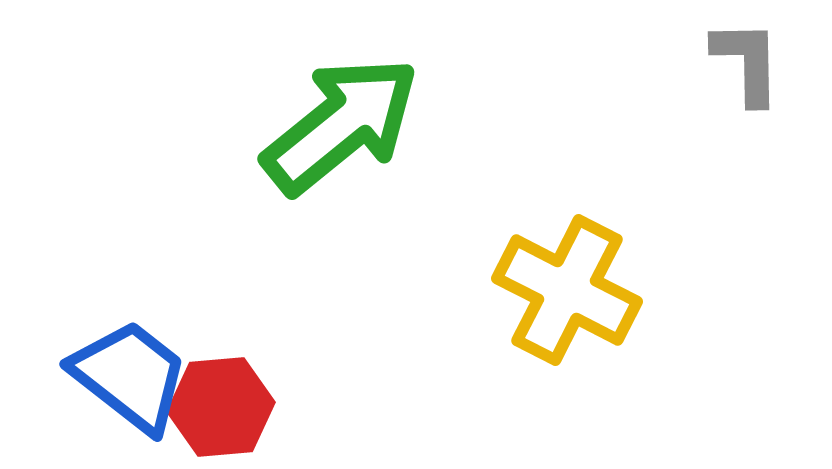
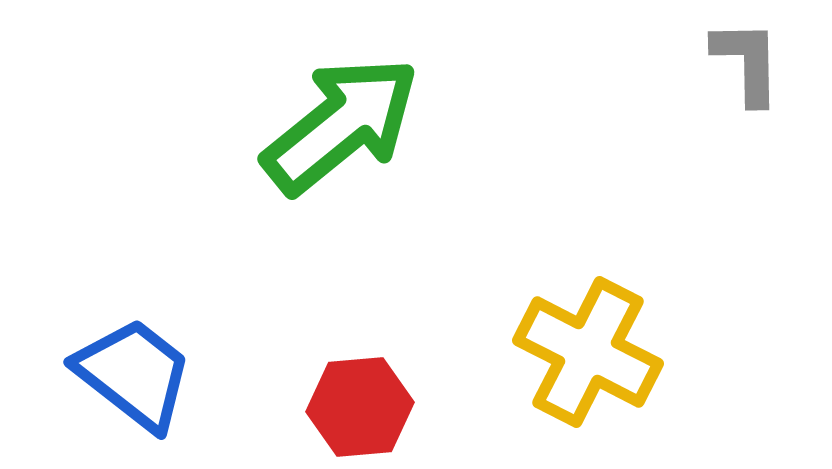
yellow cross: moved 21 px right, 62 px down
blue trapezoid: moved 4 px right, 2 px up
red hexagon: moved 139 px right
